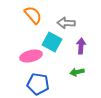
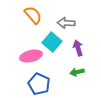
cyan square: rotated 12 degrees clockwise
purple arrow: moved 3 px left, 2 px down; rotated 21 degrees counterclockwise
blue pentagon: moved 1 px right; rotated 15 degrees clockwise
